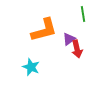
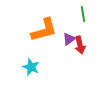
red arrow: moved 3 px right, 4 px up
